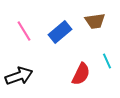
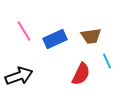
brown trapezoid: moved 4 px left, 15 px down
blue rectangle: moved 5 px left, 7 px down; rotated 15 degrees clockwise
